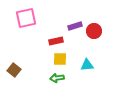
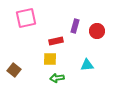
purple rectangle: rotated 56 degrees counterclockwise
red circle: moved 3 px right
yellow square: moved 10 px left
